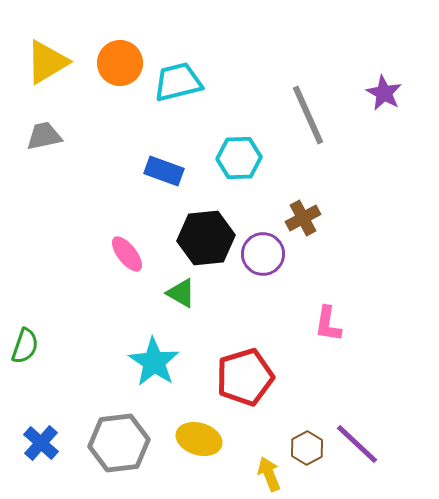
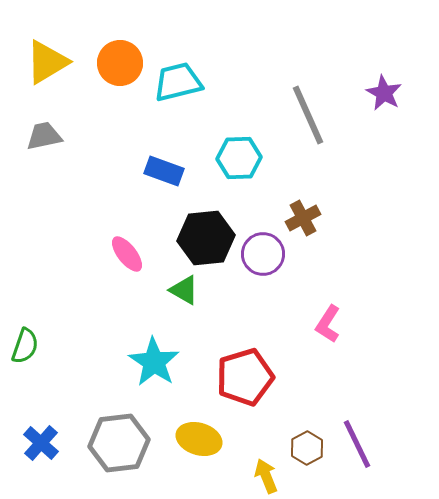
green triangle: moved 3 px right, 3 px up
pink L-shape: rotated 24 degrees clockwise
purple line: rotated 21 degrees clockwise
yellow arrow: moved 3 px left, 2 px down
